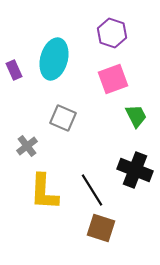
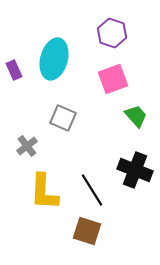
green trapezoid: rotated 15 degrees counterclockwise
brown square: moved 14 px left, 3 px down
